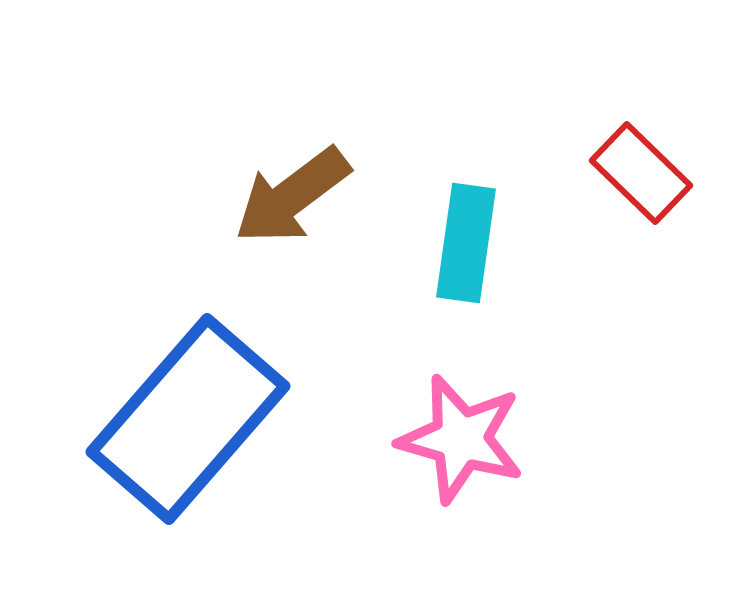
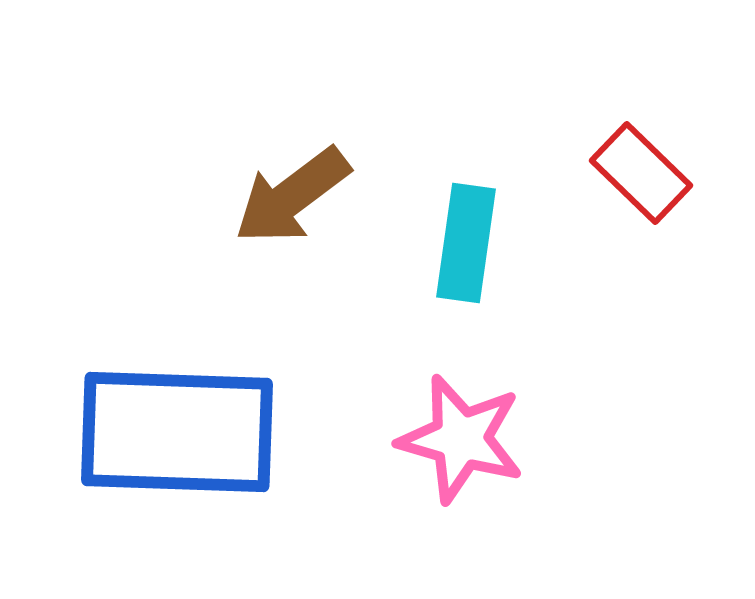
blue rectangle: moved 11 px left, 13 px down; rotated 51 degrees clockwise
